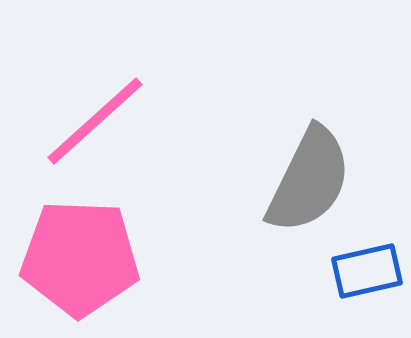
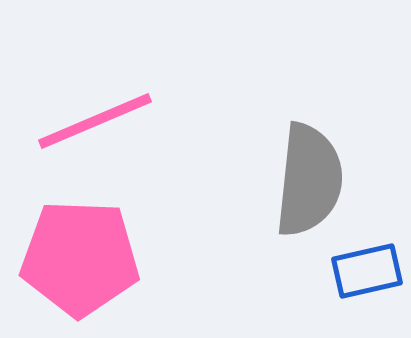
pink line: rotated 19 degrees clockwise
gray semicircle: rotated 20 degrees counterclockwise
